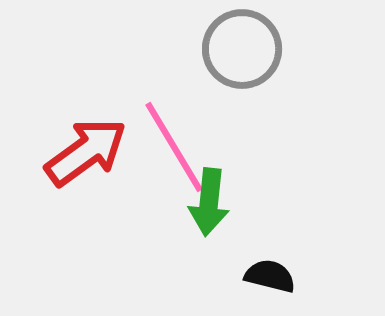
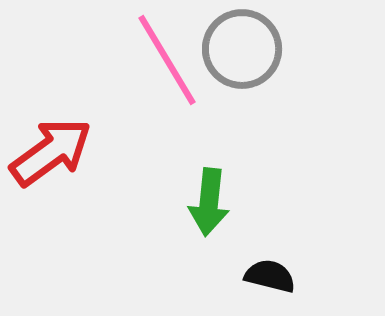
pink line: moved 7 px left, 87 px up
red arrow: moved 35 px left
